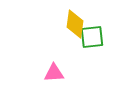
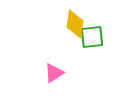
pink triangle: rotated 30 degrees counterclockwise
